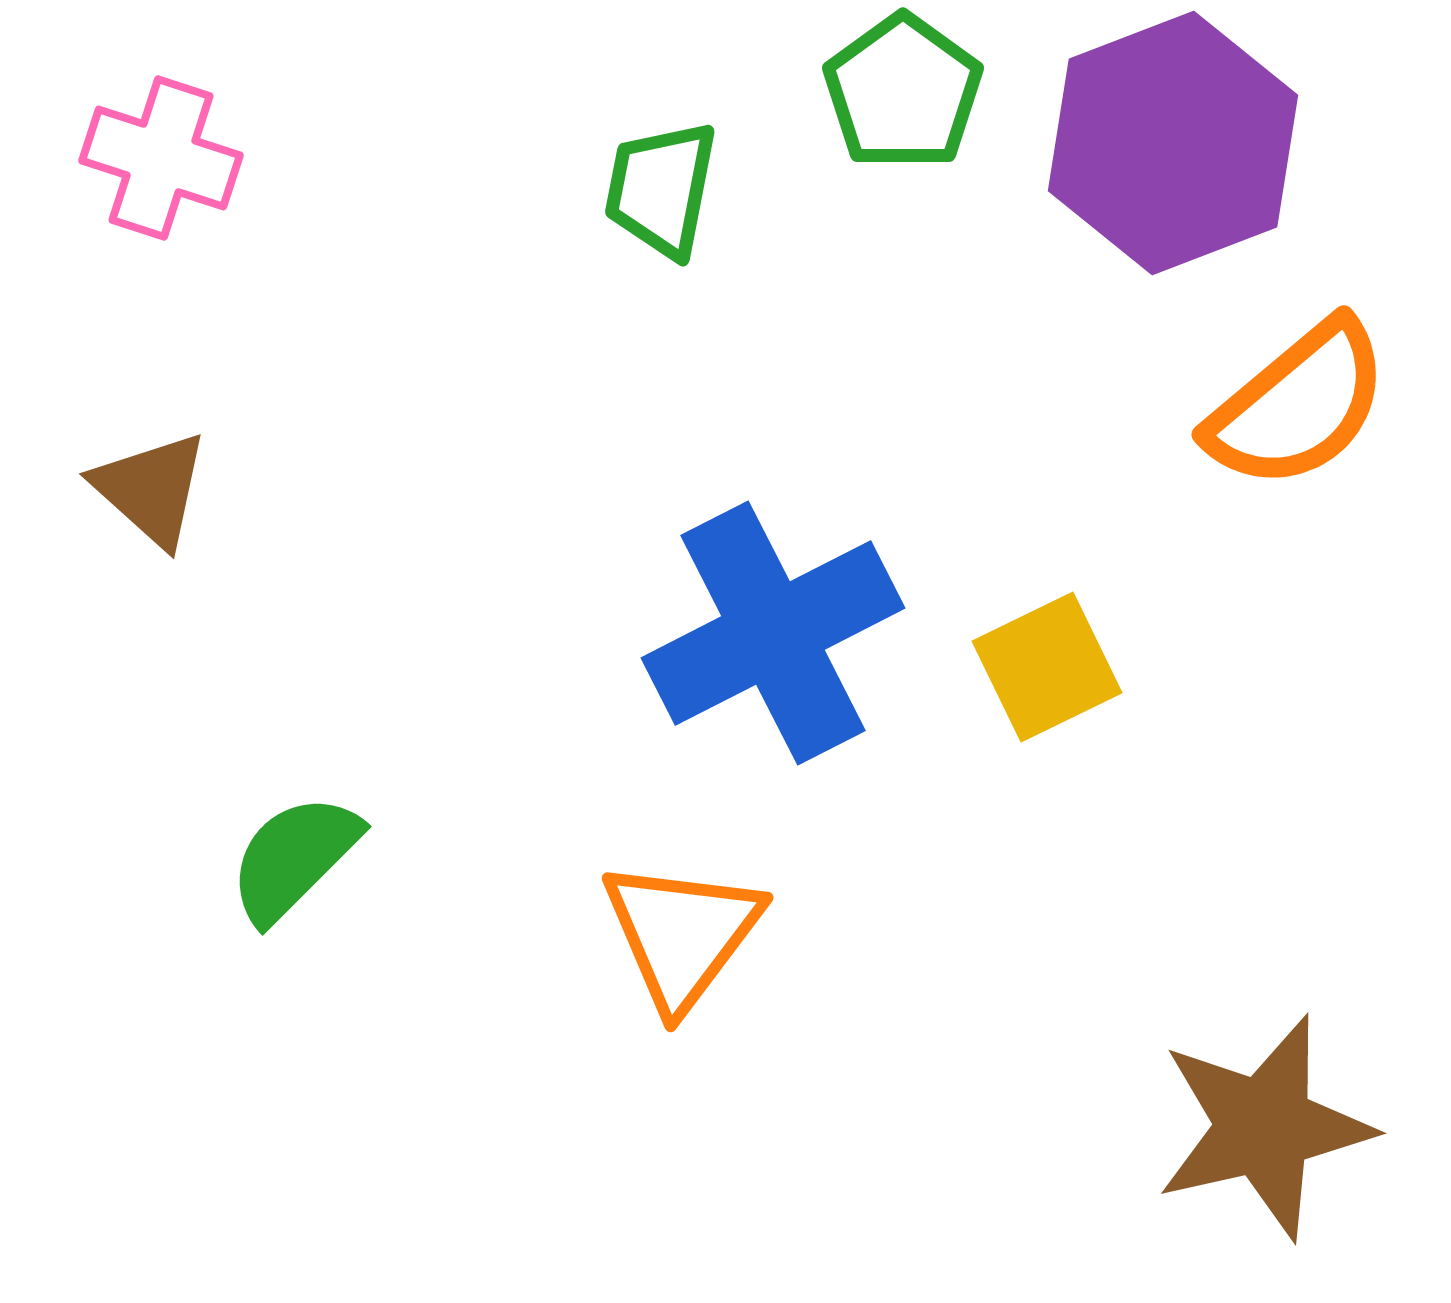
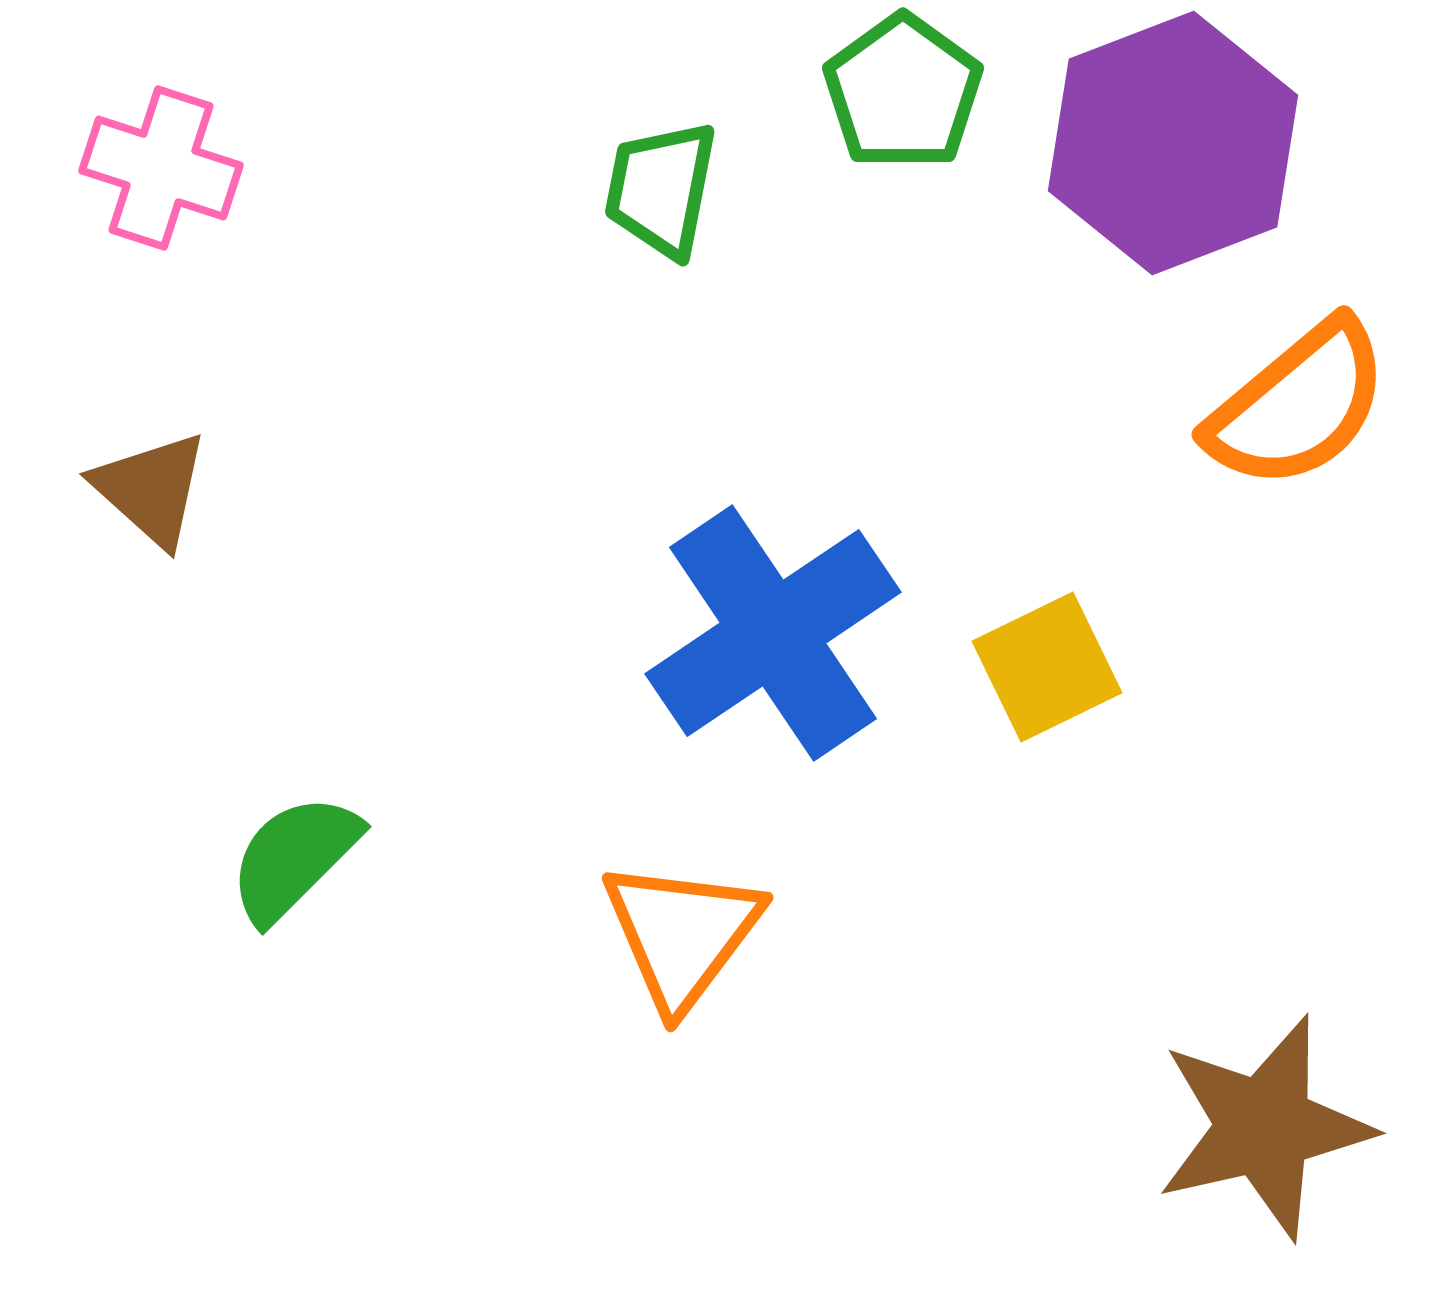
pink cross: moved 10 px down
blue cross: rotated 7 degrees counterclockwise
